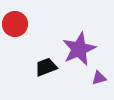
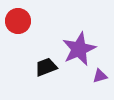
red circle: moved 3 px right, 3 px up
purple triangle: moved 1 px right, 2 px up
